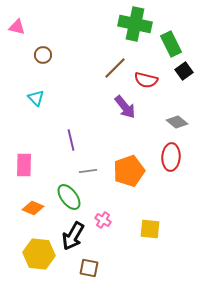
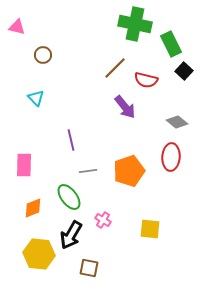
black square: rotated 12 degrees counterclockwise
orange diamond: rotated 45 degrees counterclockwise
black arrow: moved 2 px left, 1 px up
